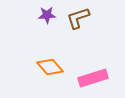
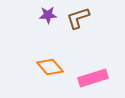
purple star: moved 1 px right
